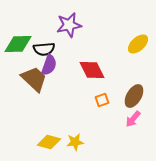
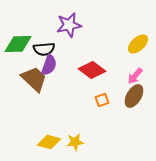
red diamond: rotated 28 degrees counterclockwise
pink arrow: moved 2 px right, 43 px up
